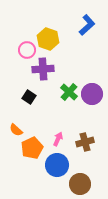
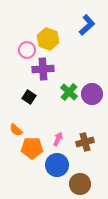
orange pentagon: rotated 25 degrees clockwise
